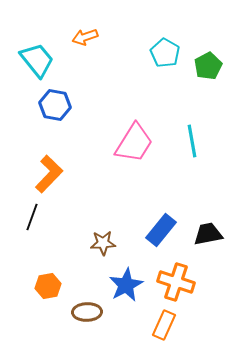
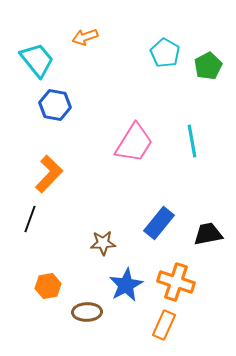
black line: moved 2 px left, 2 px down
blue rectangle: moved 2 px left, 7 px up
